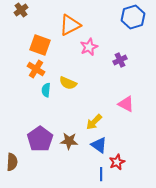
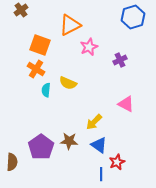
purple pentagon: moved 1 px right, 8 px down
